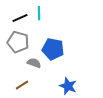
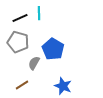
blue pentagon: rotated 20 degrees clockwise
gray semicircle: rotated 80 degrees counterclockwise
blue star: moved 5 px left
